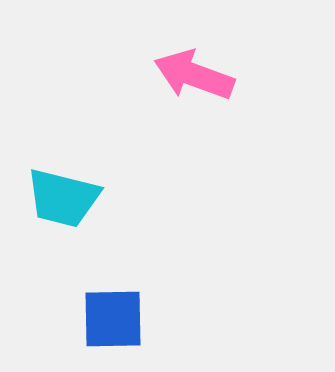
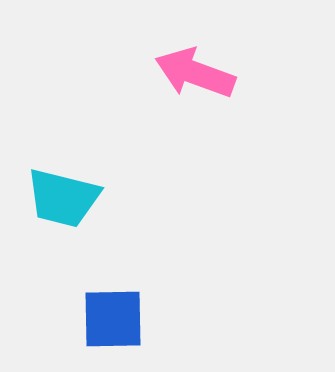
pink arrow: moved 1 px right, 2 px up
